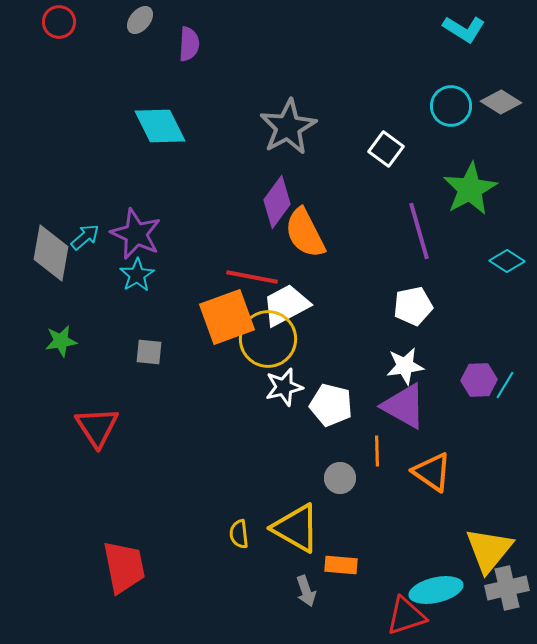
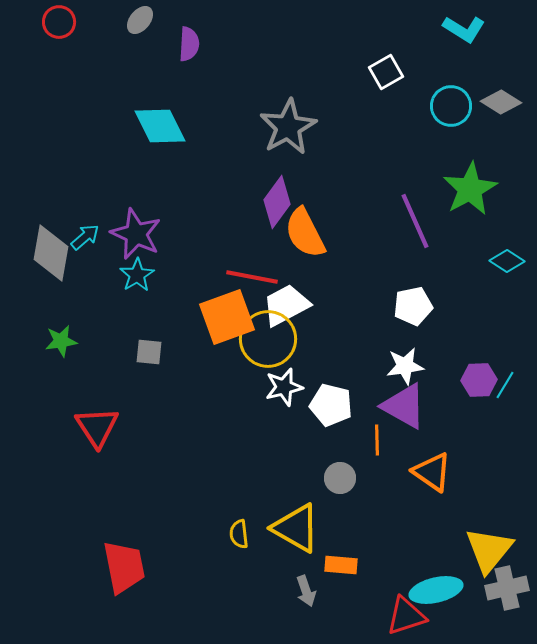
white square at (386, 149): moved 77 px up; rotated 24 degrees clockwise
purple line at (419, 231): moved 4 px left, 10 px up; rotated 8 degrees counterclockwise
orange line at (377, 451): moved 11 px up
